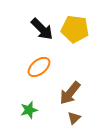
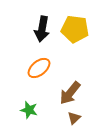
black arrow: rotated 55 degrees clockwise
orange ellipse: moved 1 px down
green star: rotated 30 degrees clockwise
